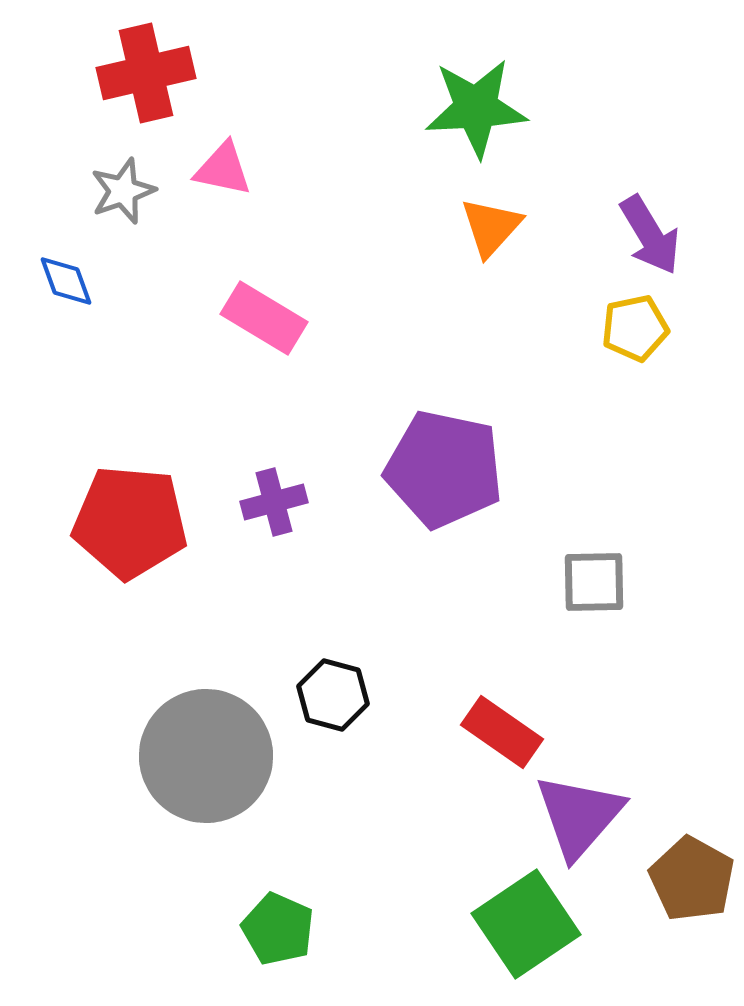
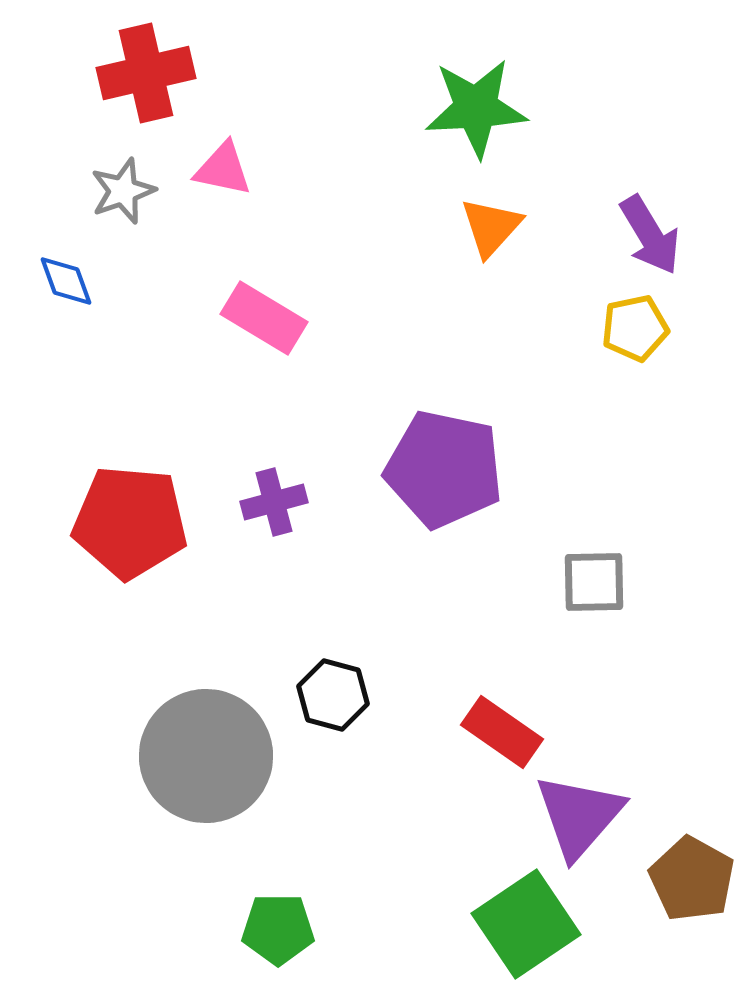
green pentagon: rotated 24 degrees counterclockwise
